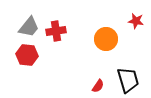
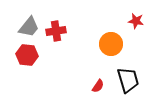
orange circle: moved 5 px right, 5 px down
